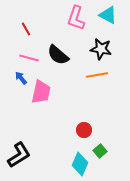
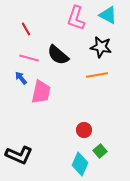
black star: moved 2 px up
black L-shape: rotated 56 degrees clockwise
